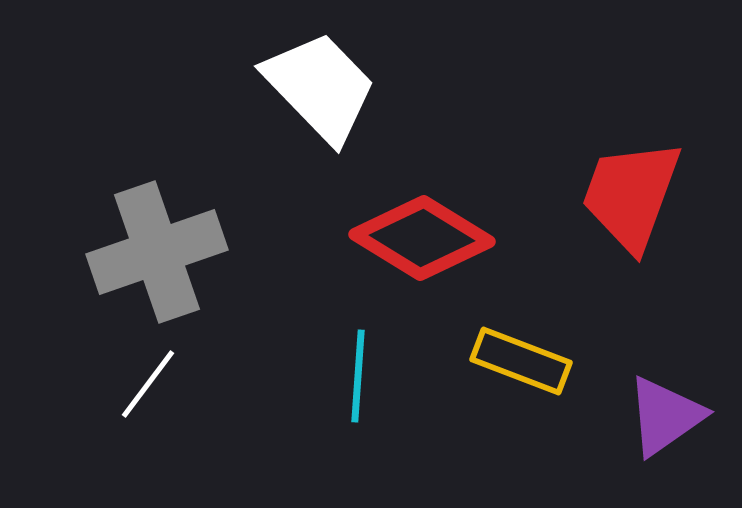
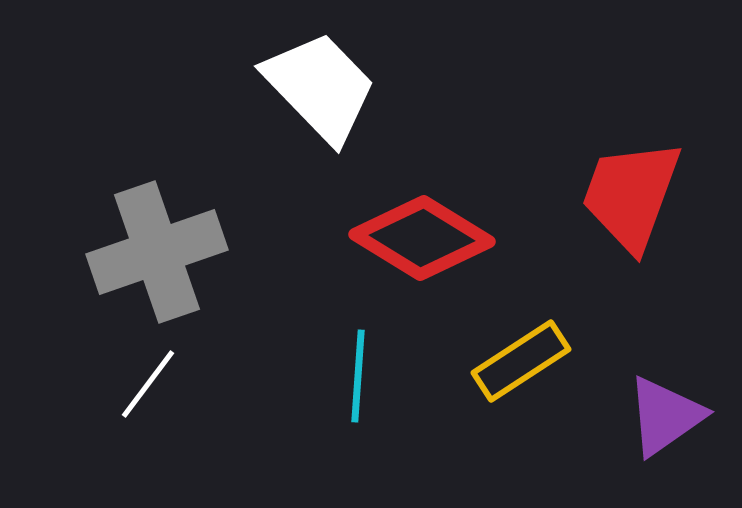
yellow rectangle: rotated 54 degrees counterclockwise
